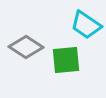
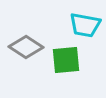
cyan trapezoid: moved 1 px left; rotated 24 degrees counterclockwise
